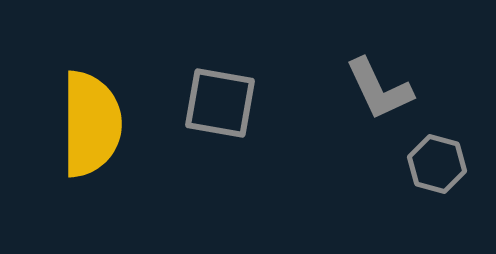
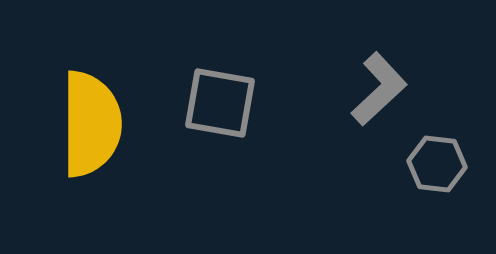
gray L-shape: rotated 108 degrees counterclockwise
gray hexagon: rotated 8 degrees counterclockwise
